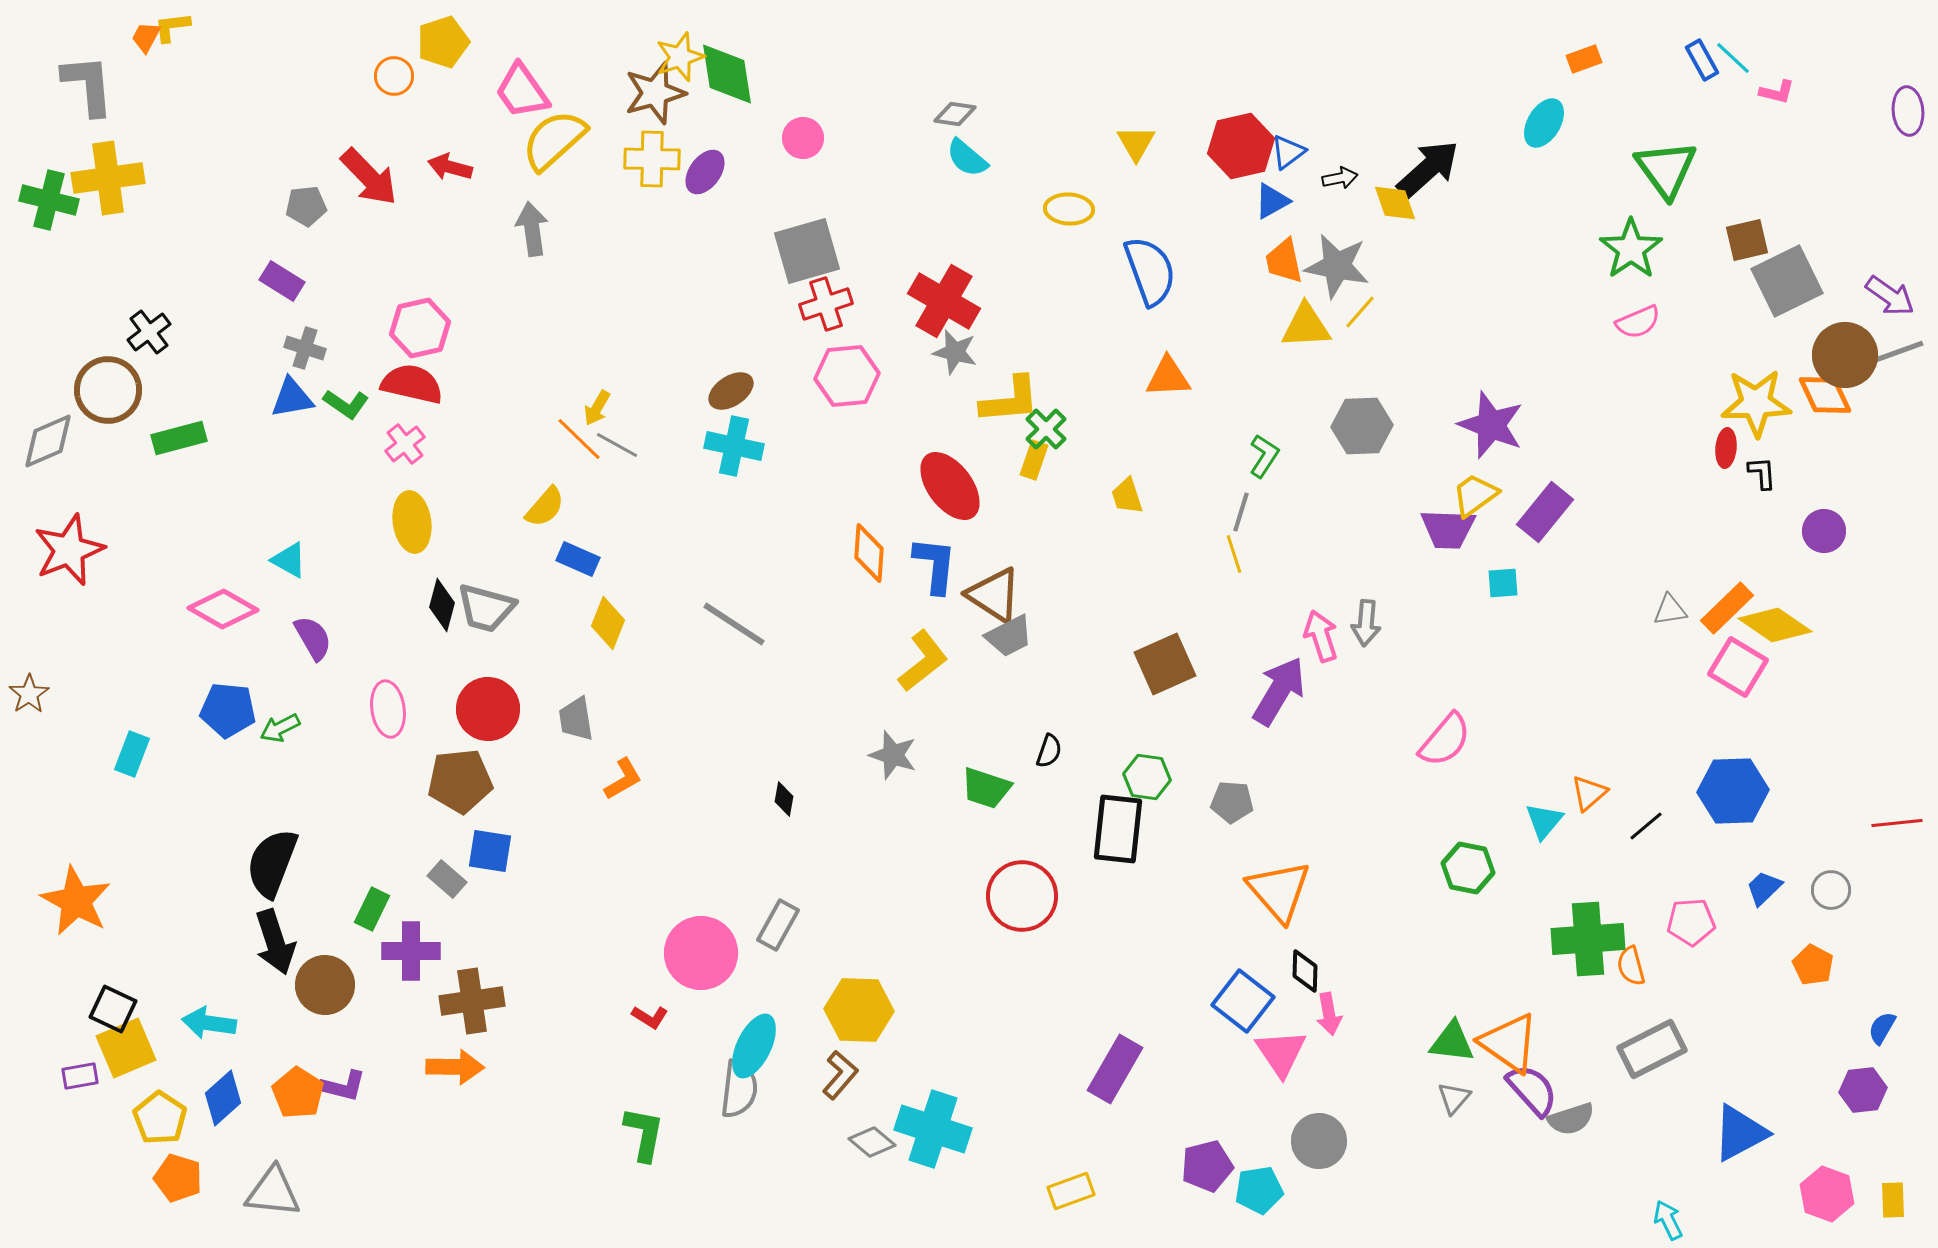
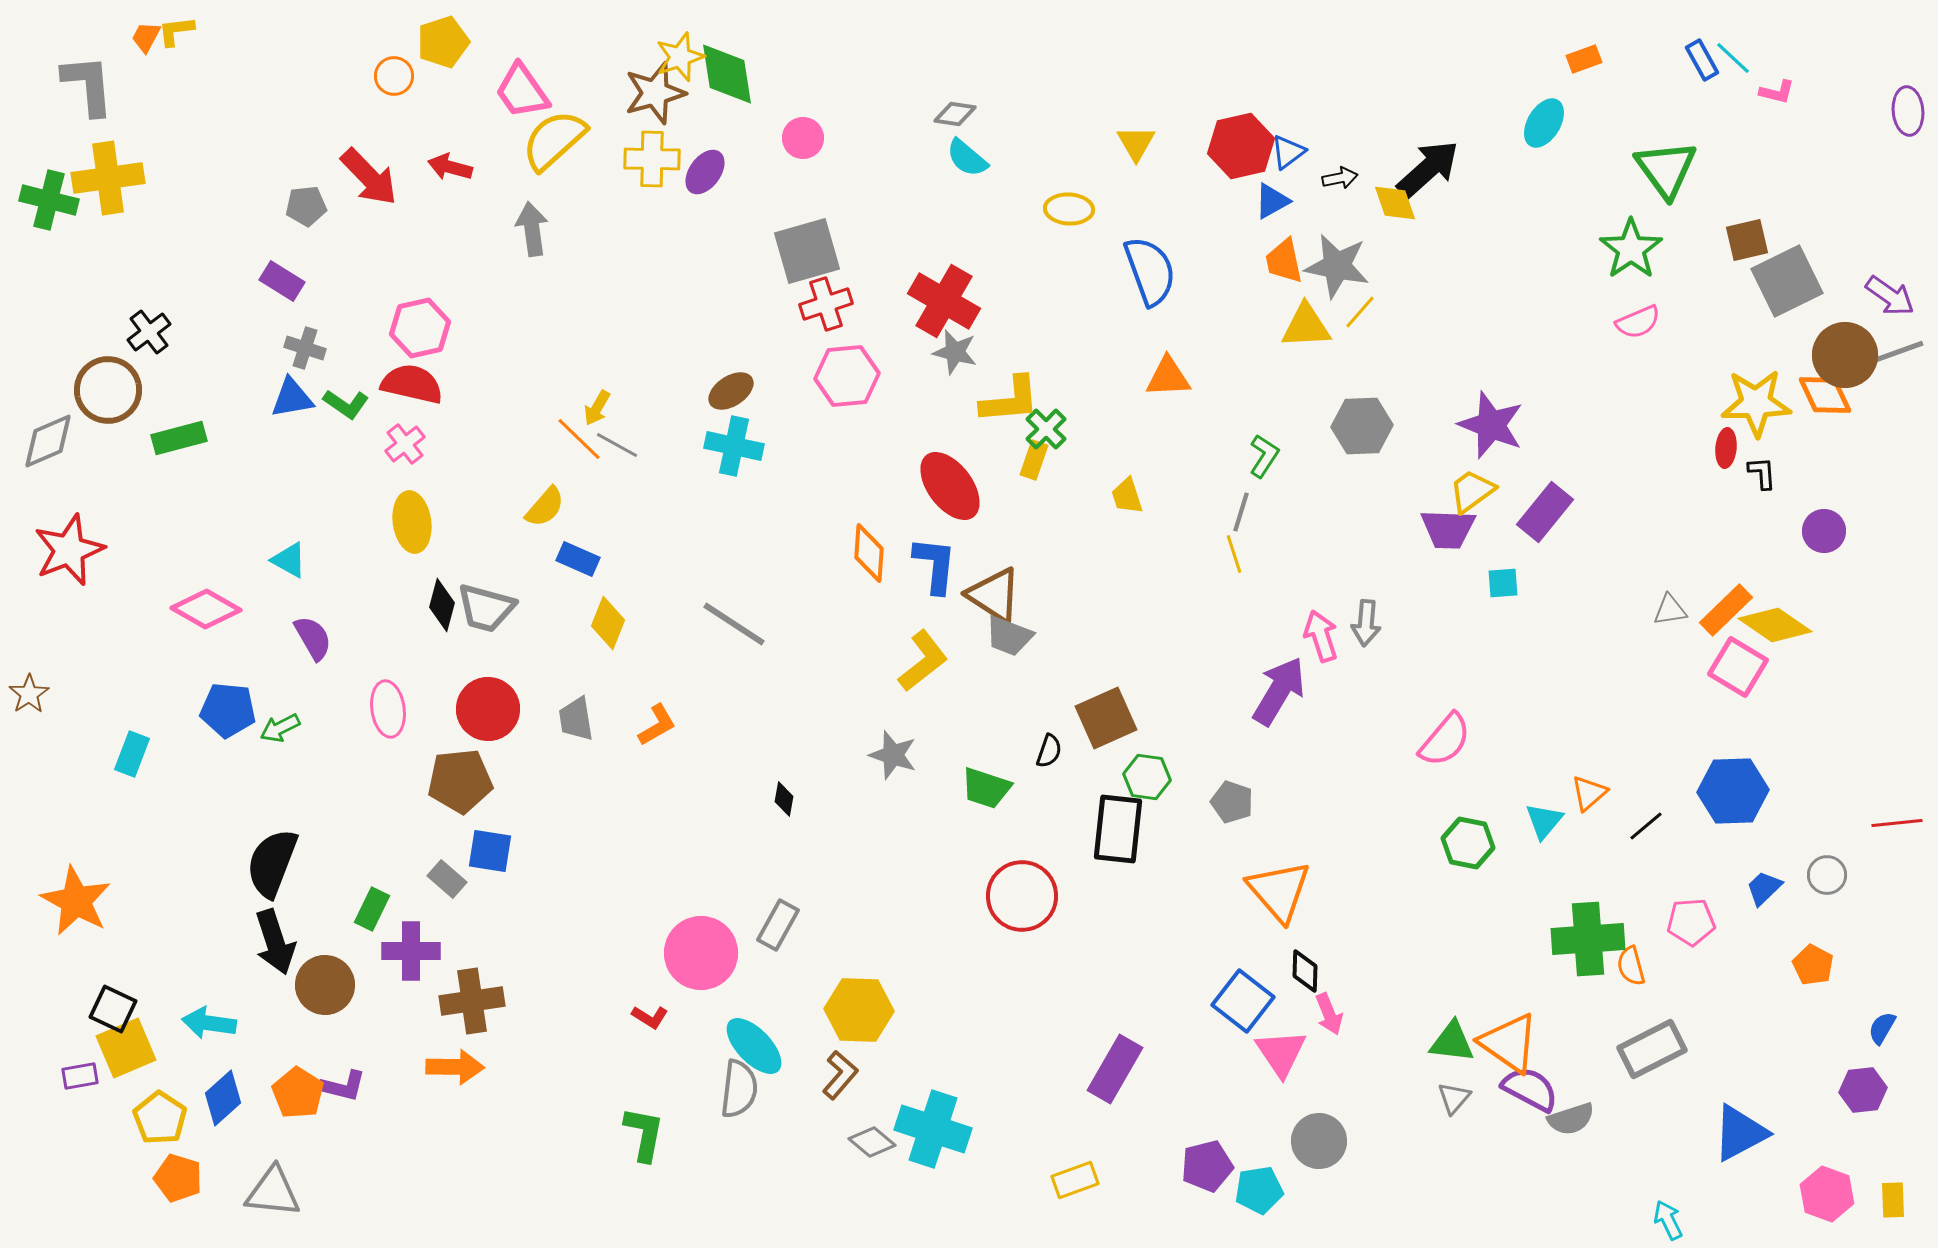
yellow L-shape at (172, 27): moved 4 px right, 4 px down
yellow trapezoid at (1475, 495): moved 3 px left, 4 px up
orange rectangle at (1727, 608): moved 1 px left, 2 px down
pink diamond at (223, 609): moved 17 px left
gray trapezoid at (1009, 636): rotated 48 degrees clockwise
brown square at (1165, 664): moved 59 px left, 54 px down
orange L-shape at (623, 779): moved 34 px right, 54 px up
gray pentagon at (1232, 802): rotated 15 degrees clockwise
green hexagon at (1468, 868): moved 25 px up
gray circle at (1831, 890): moved 4 px left, 15 px up
pink arrow at (1329, 1014): rotated 12 degrees counterclockwise
cyan ellipse at (754, 1046): rotated 70 degrees counterclockwise
purple semicircle at (1532, 1090): moved 2 px left, 1 px up; rotated 20 degrees counterclockwise
yellow rectangle at (1071, 1191): moved 4 px right, 11 px up
